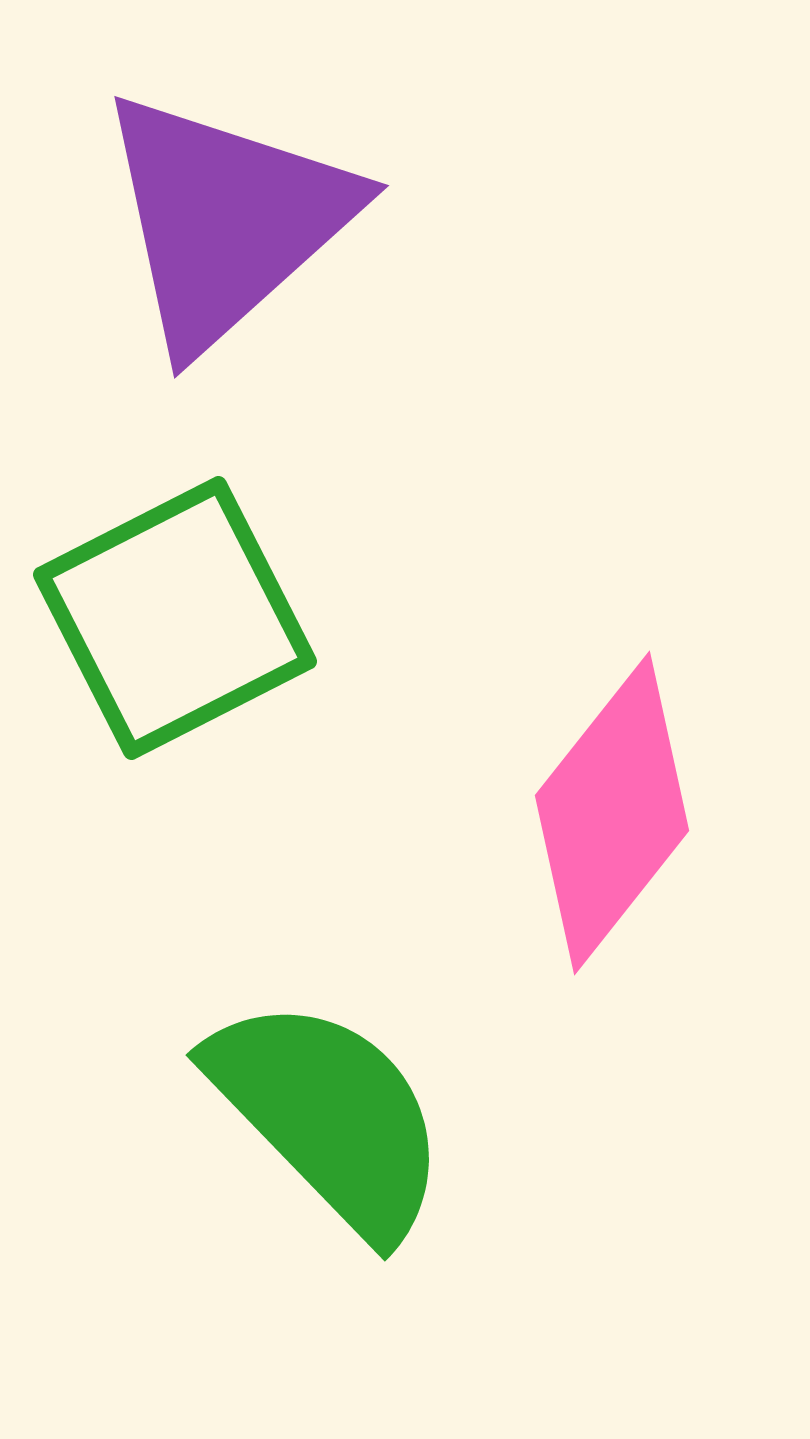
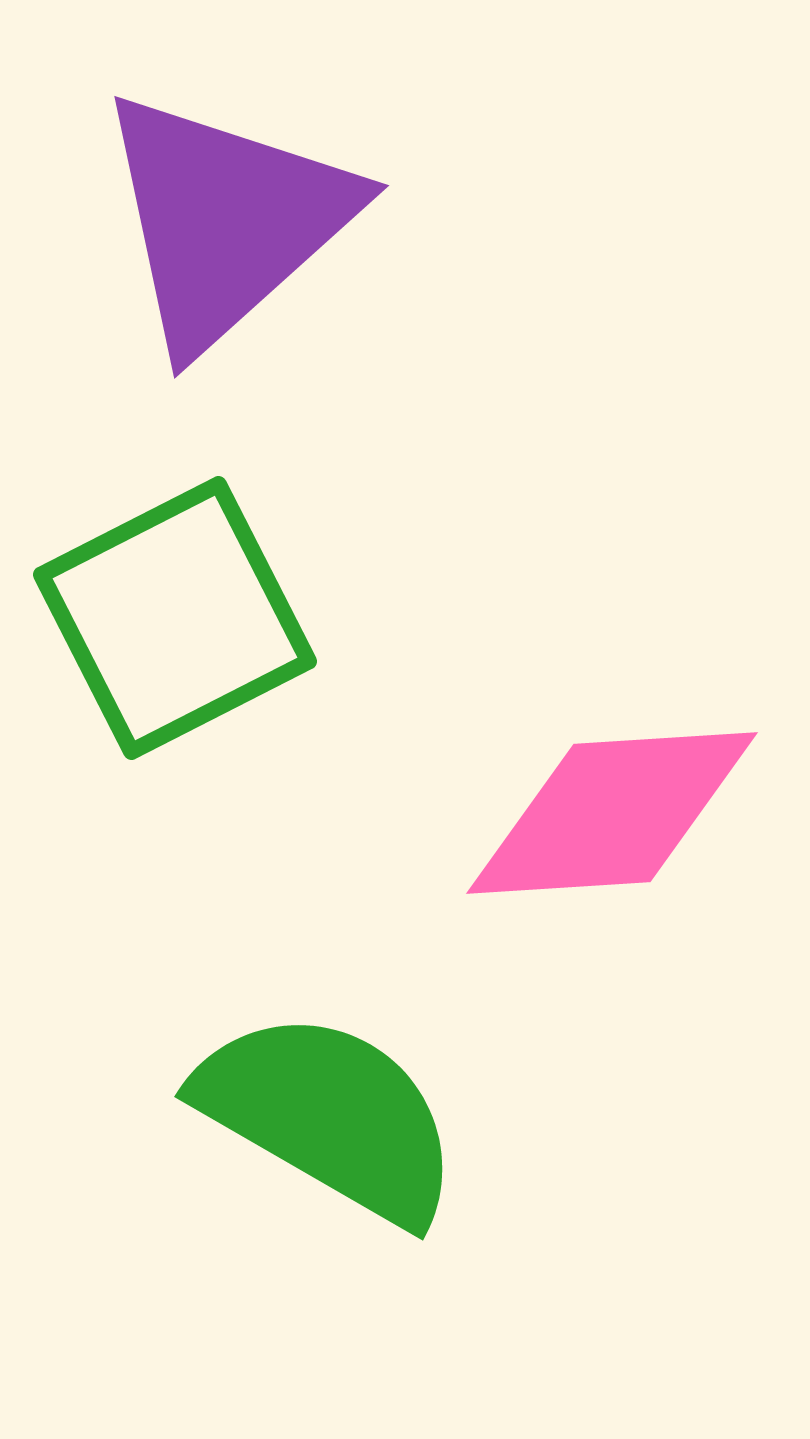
pink diamond: rotated 48 degrees clockwise
green semicircle: rotated 16 degrees counterclockwise
